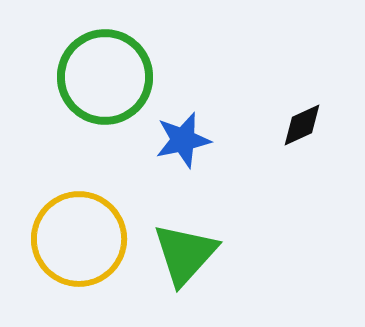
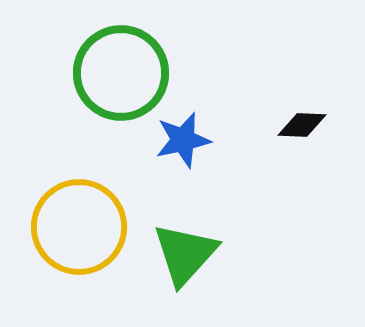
green circle: moved 16 px right, 4 px up
black diamond: rotated 27 degrees clockwise
yellow circle: moved 12 px up
